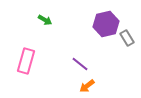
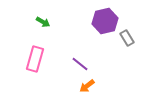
green arrow: moved 2 px left, 2 px down
purple hexagon: moved 1 px left, 3 px up
pink rectangle: moved 9 px right, 2 px up
